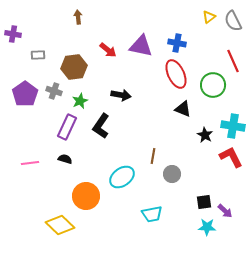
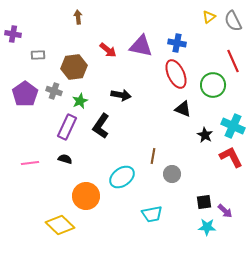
cyan cross: rotated 15 degrees clockwise
